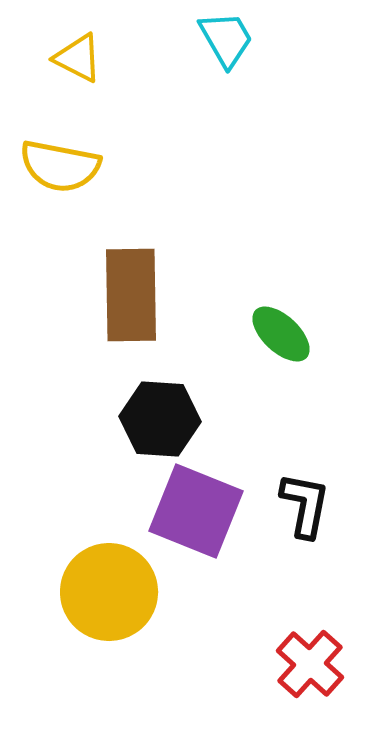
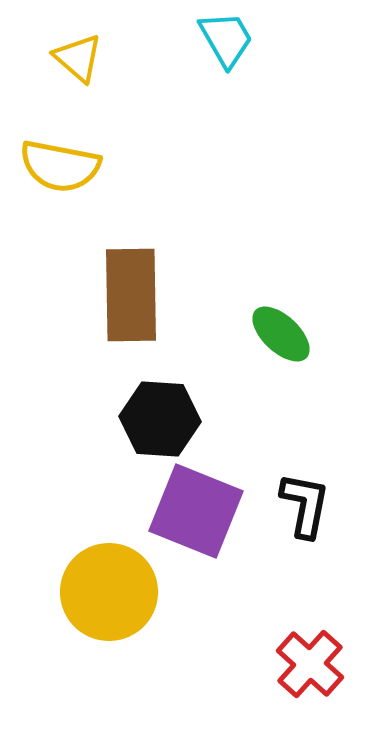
yellow triangle: rotated 14 degrees clockwise
